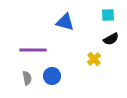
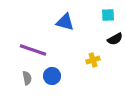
black semicircle: moved 4 px right
purple line: rotated 20 degrees clockwise
yellow cross: moved 1 px left, 1 px down; rotated 24 degrees clockwise
